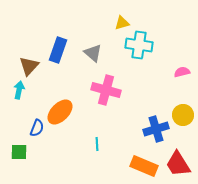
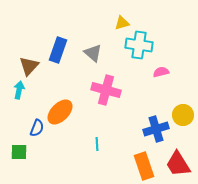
pink semicircle: moved 21 px left
orange rectangle: rotated 48 degrees clockwise
